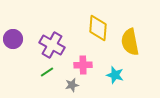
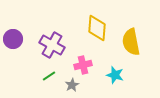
yellow diamond: moved 1 px left
yellow semicircle: moved 1 px right
pink cross: rotated 12 degrees counterclockwise
green line: moved 2 px right, 4 px down
gray star: rotated 16 degrees counterclockwise
